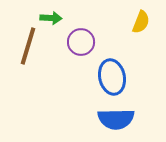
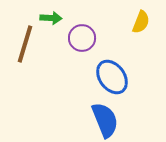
purple circle: moved 1 px right, 4 px up
brown line: moved 3 px left, 2 px up
blue ellipse: rotated 24 degrees counterclockwise
blue semicircle: moved 11 px left, 1 px down; rotated 111 degrees counterclockwise
